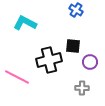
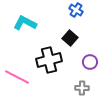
black square: moved 3 px left, 8 px up; rotated 35 degrees clockwise
